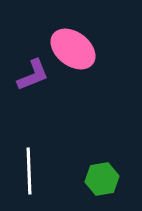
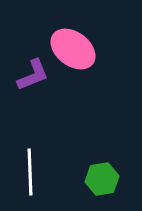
white line: moved 1 px right, 1 px down
